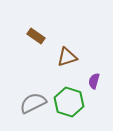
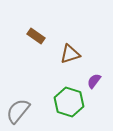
brown triangle: moved 3 px right, 3 px up
purple semicircle: rotated 21 degrees clockwise
gray semicircle: moved 15 px left, 8 px down; rotated 24 degrees counterclockwise
